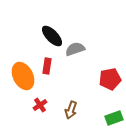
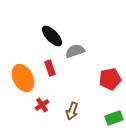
gray semicircle: moved 2 px down
red rectangle: moved 3 px right, 2 px down; rotated 28 degrees counterclockwise
orange ellipse: moved 2 px down
red cross: moved 2 px right
brown arrow: moved 1 px right, 1 px down
